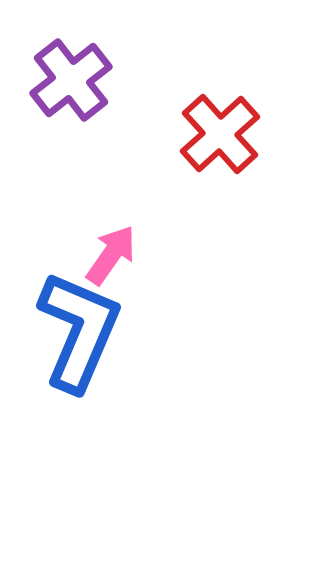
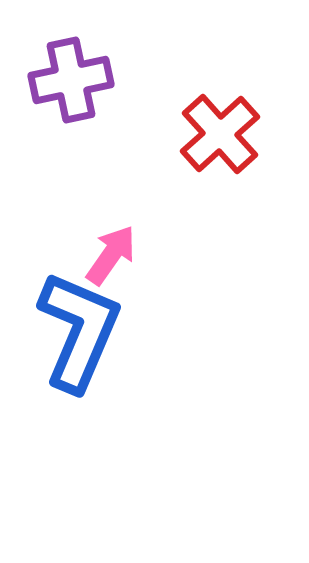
purple cross: rotated 26 degrees clockwise
